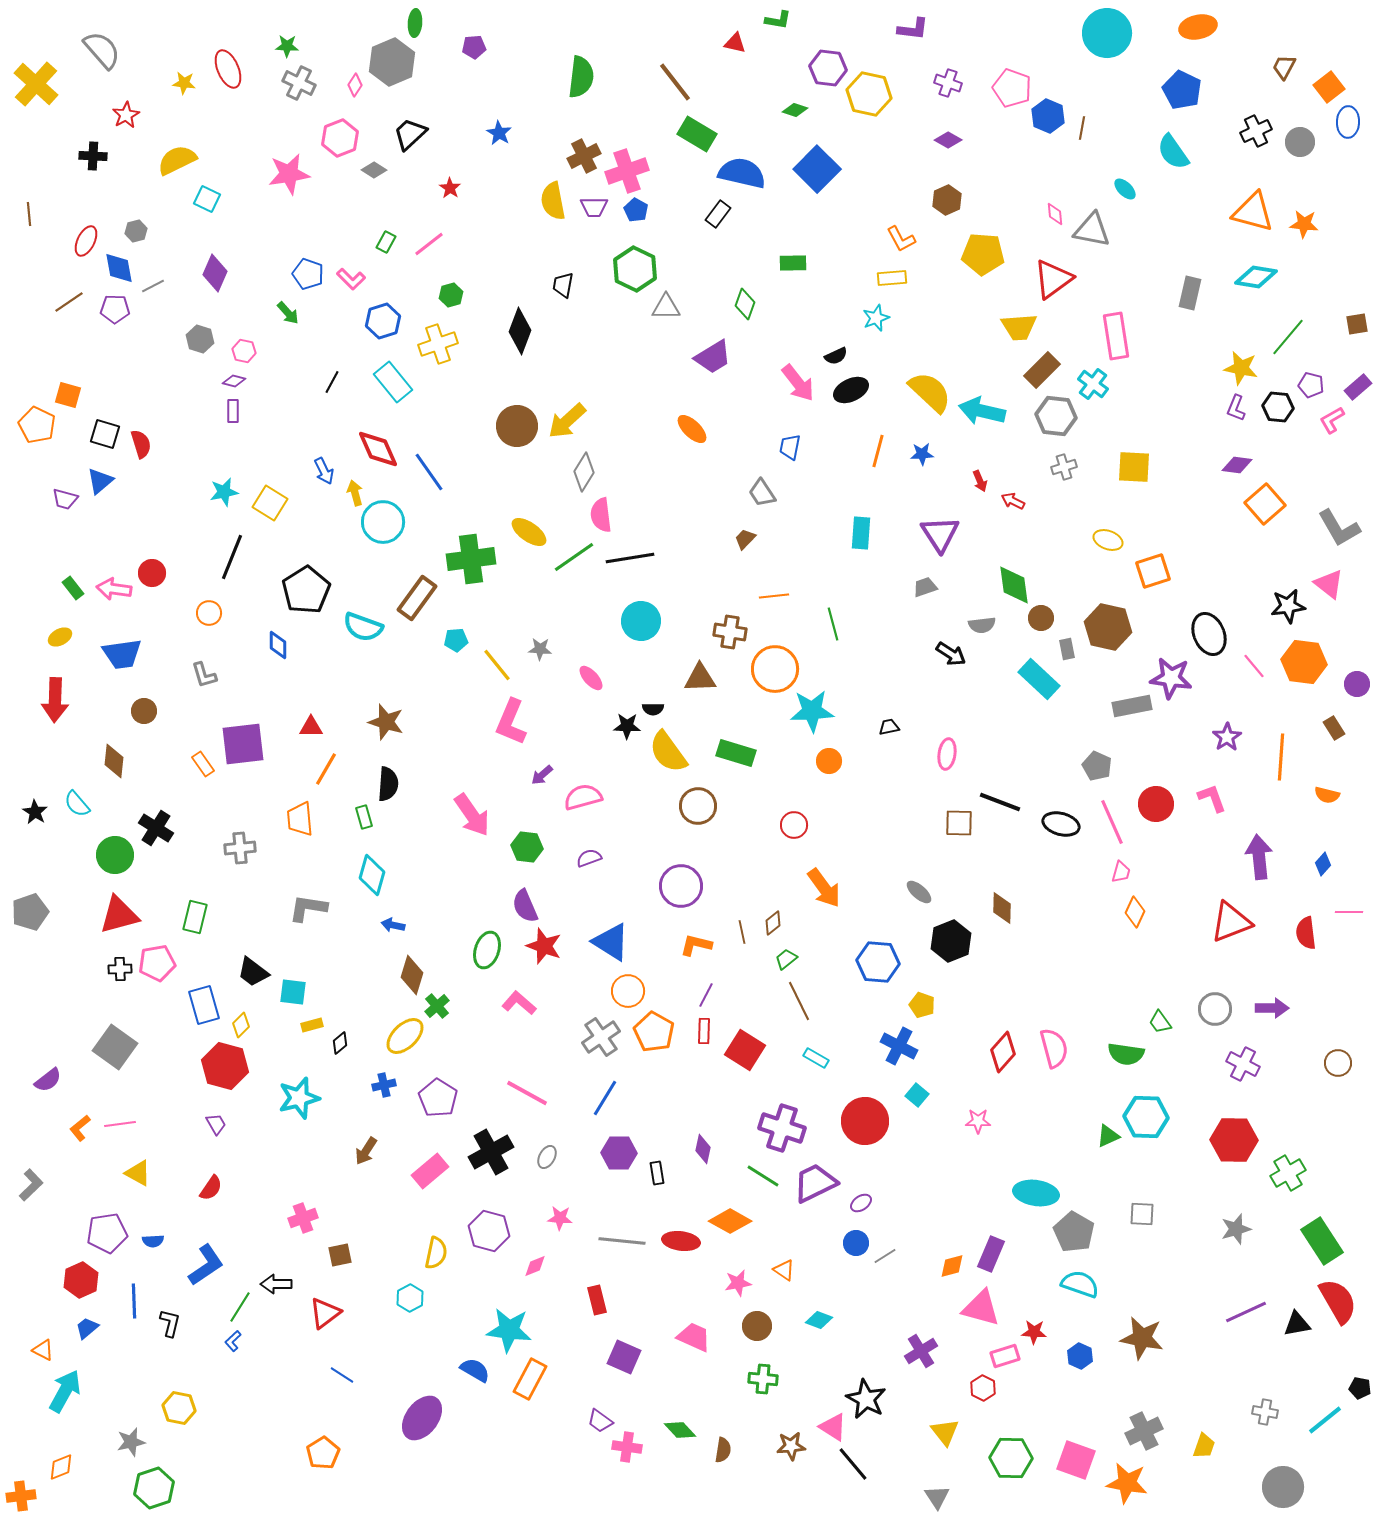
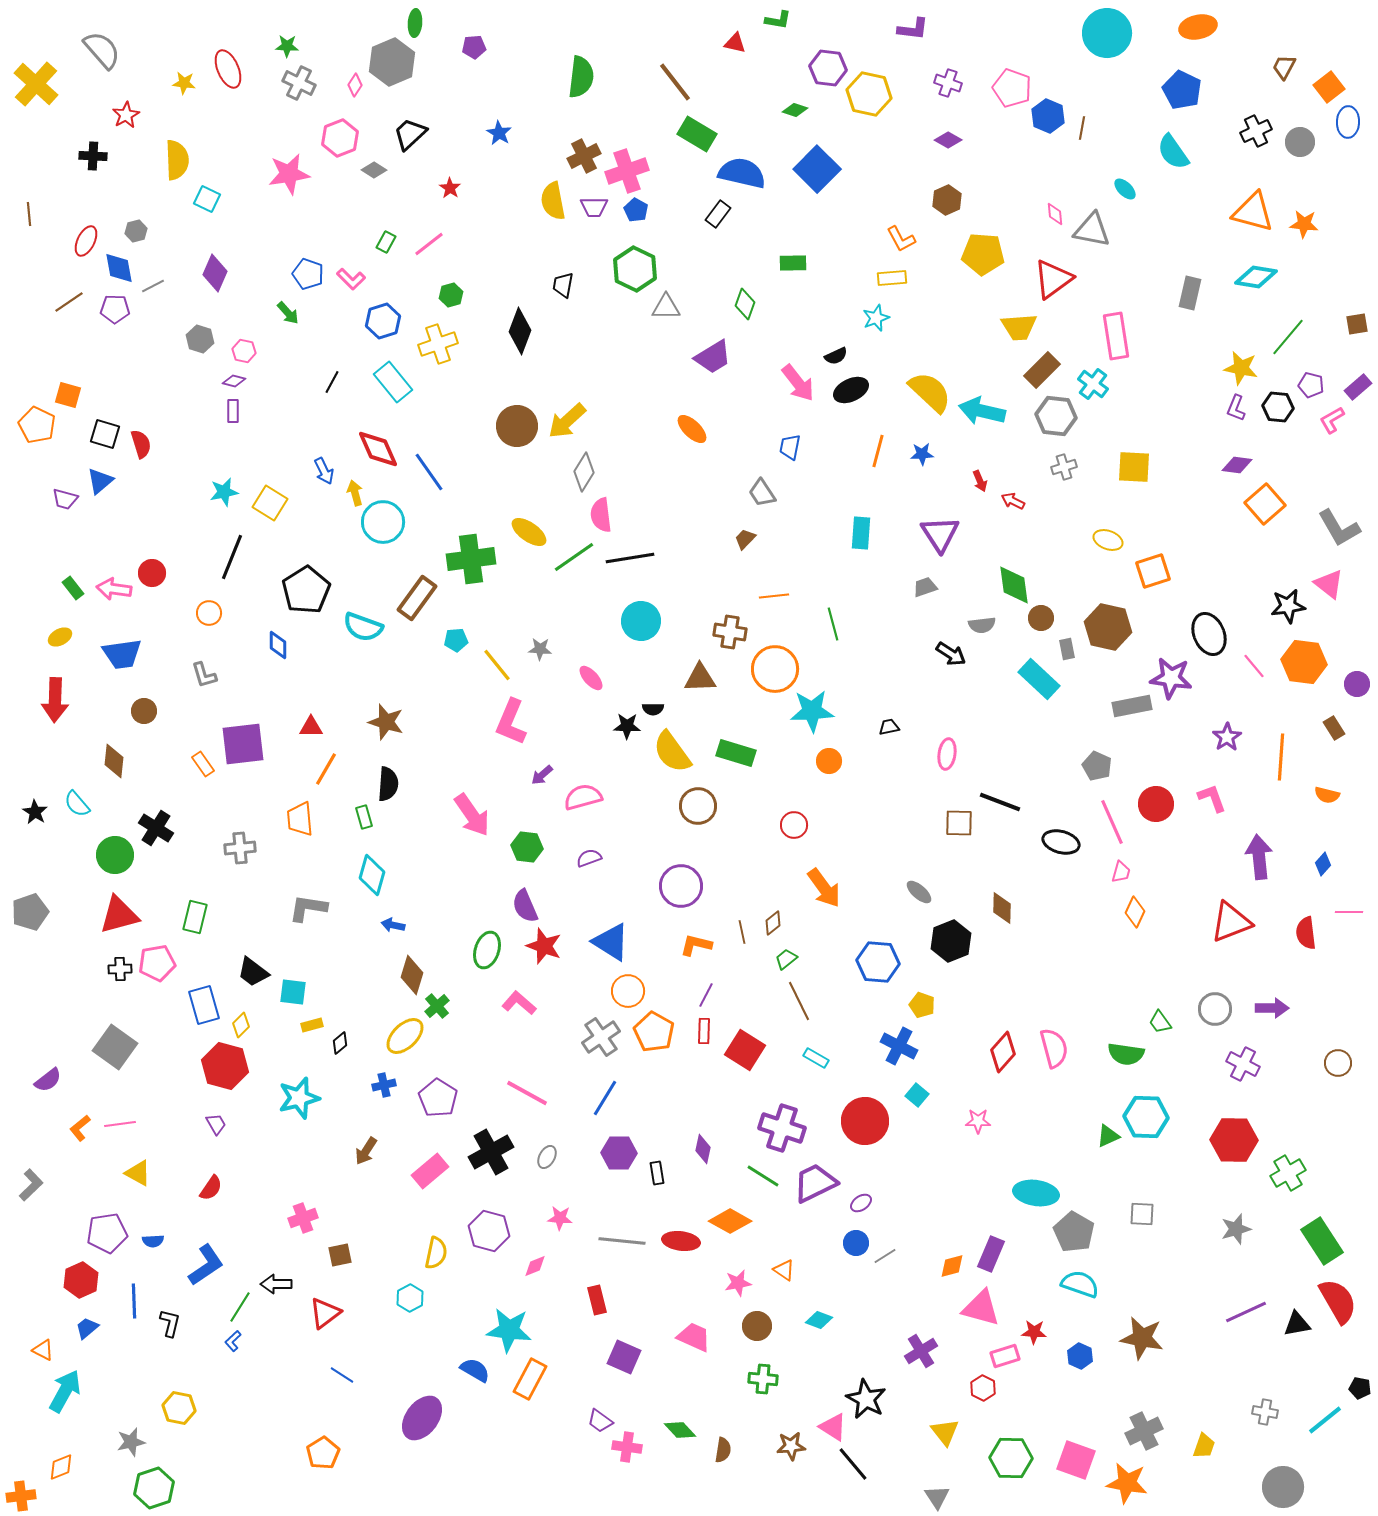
yellow semicircle at (177, 160): rotated 114 degrees clockwise
yellow semicircle at (668, 752): moved 4 px right
black ellipse at (1061, 824): moved 18 px down
